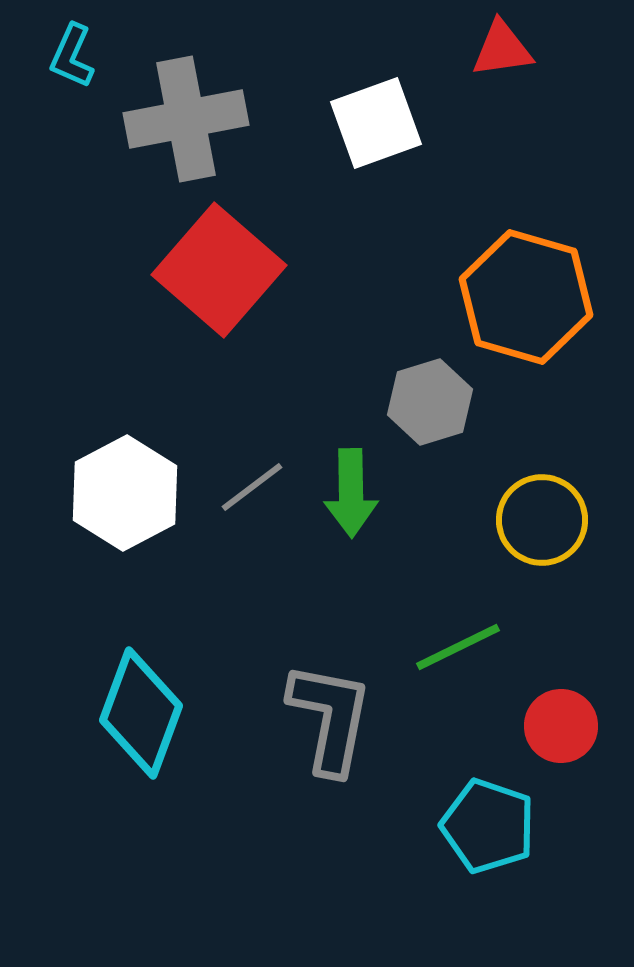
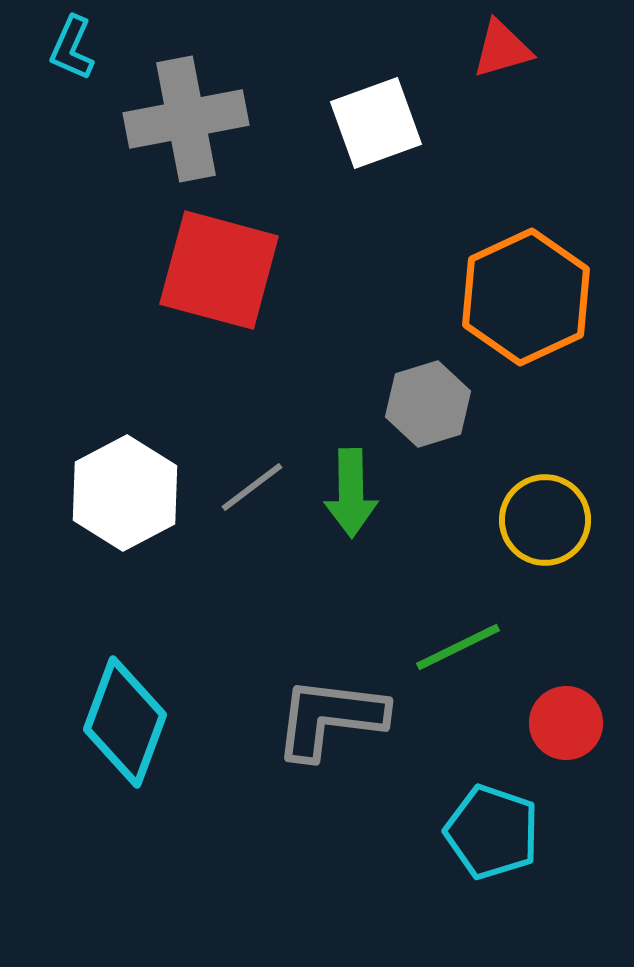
red triangle: rotated 8 degrees counterclockwise
cyan L-shape: moved 8 px up
red square: rotated 26 degrees counterclockwise
orange hexagon: rotated 19 degrees clockwise
gray hexagon: moved 2 px left, 2 px down
yellow circle: moved 3 px right
cyan diamond: moved 16 px left, 9 px down
gray L-shape: rotated 94 degrees counterclockwise
red circle: moved 5 px right, 3 px up
cyan pentagon: moved 4 px right, 6 px down
